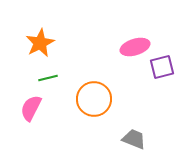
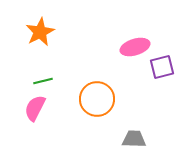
orange star: moved 11 px up
green line: moved 5 px left, 3 px down
orange circle: moved 3 px right
pink semicircle: moved 4 px right
gray trapezoid: rotated 20 degrees counterclockwise
